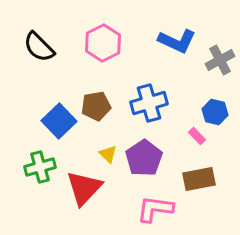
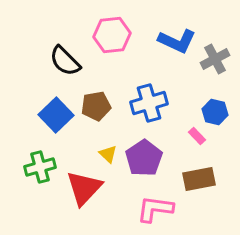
pink hexagon: moved 9 px right, 8 px up; rotated 21 degrees clockwise
black semicircle: moved 26 px right, 14 px down
gray cross: moved 5 px left, 1 px up
blue square: moved 3 px left, 6 px up
